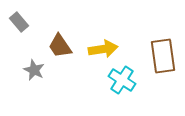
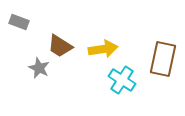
gray rectangle: rotated 30 degrees counterclockwise
brown trapezoid: rotated 24 degrees counterclockwise
brown rectangle: moved 3 px down; rotated 20 degrees clockwise
gray star: moved 5 px right, 2 px up
